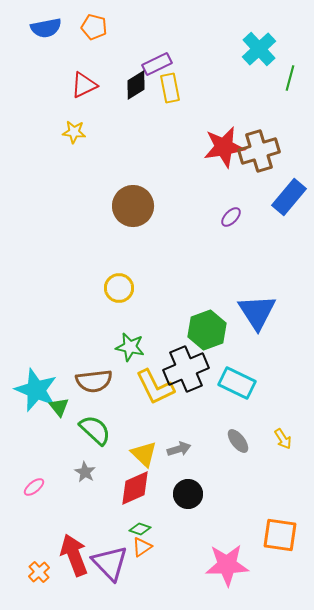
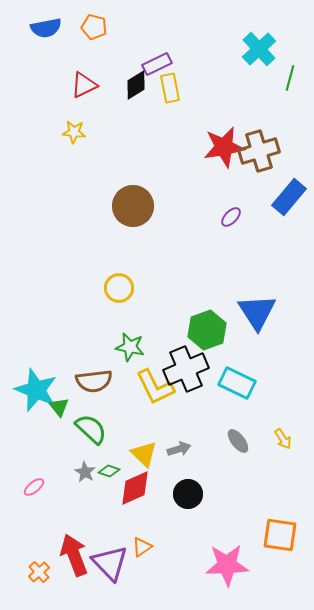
green semicircle: moved 4 px left, 1 px up
green diamond: moved 31 px left, 58 px up
